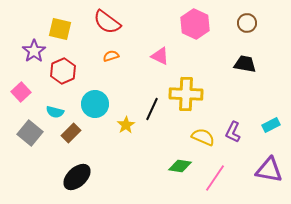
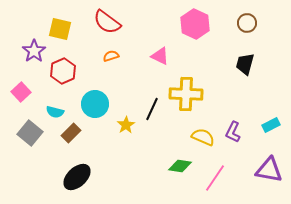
black trapezoid: rotated 85 degrees counterclockwise
